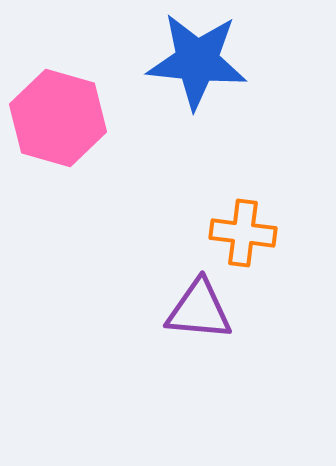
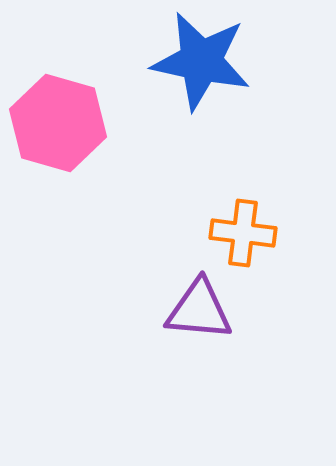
blue star: moved 4 px right; rotated 6 degrees clockwise
pink hexagon: moved 5 px down
